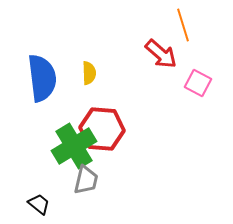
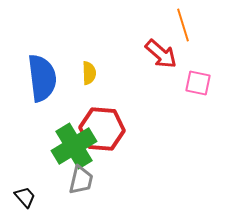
pink square: rotated 16 degrees counterclockwise
gray trapezoid: moved 5 px left
black trapezoid: moved 14 px left, 7 px up; rotated 10 degrees clockwise
